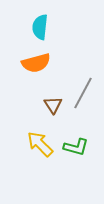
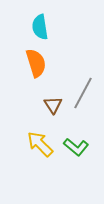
cyan semicircle: rotated 15 degrees counterclockwise
orange semicircle: rotated 92 degrees counterclockwise
green L-shape: rotated 25 degrees clockwise
